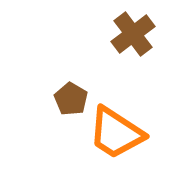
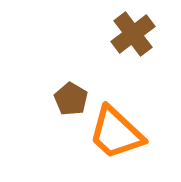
orange trapezoid: rotated 10 degrees clockwise
